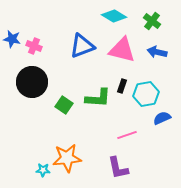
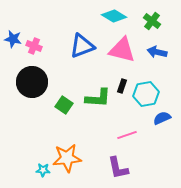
blue star: moved 1 px right
